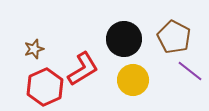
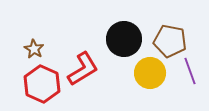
brown pentagon: moved 4 px left, 4 px down; rotated 16 degrees counterclockwise
brown star: rotated 24 degrees counterclockwise
purple line: rotated 32 degrees clockwise
yellow circle: moved 17 px right, 7 px up
red hexagon: moved 3 px left, 3 px up; rotated 12 degrees counterclockwise
